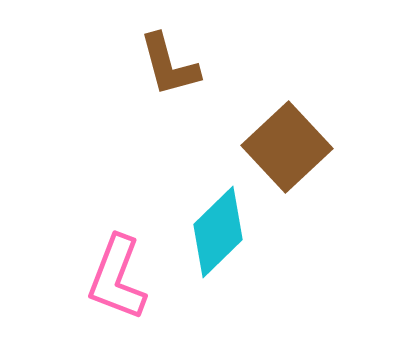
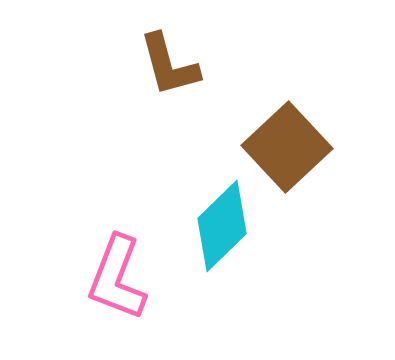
cyan diamond: moved 4 px right, 6 px up
